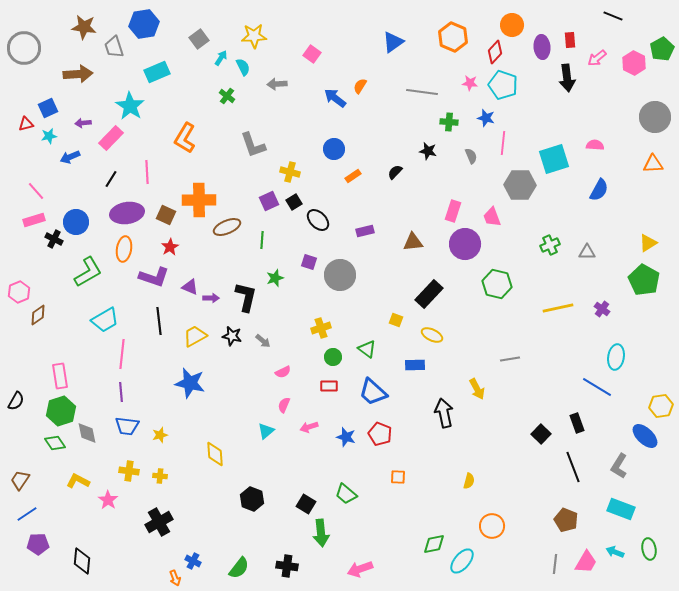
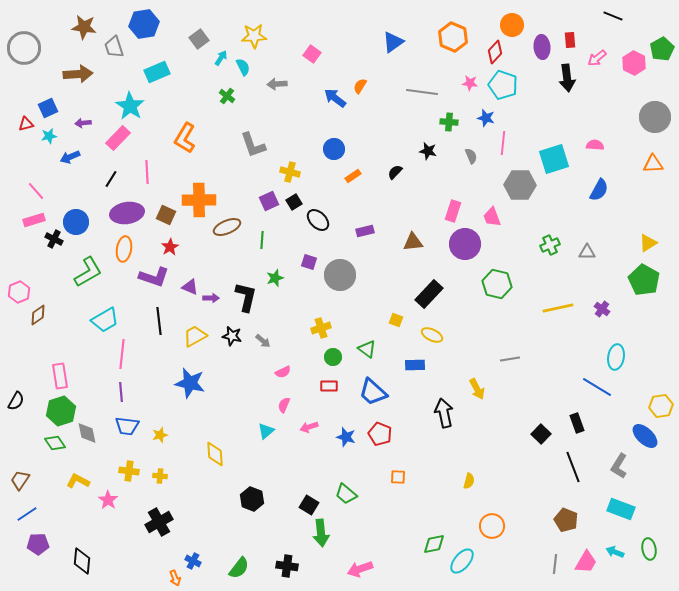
pink rectangle at (111, 138): moved 7 px right
black square at (306, 504): moved 3 px right, 1 px down
